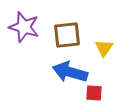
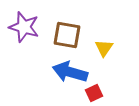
brown square: rotated 16 degrees clockwise
red square: rotated 30 degrees counterclockwise
